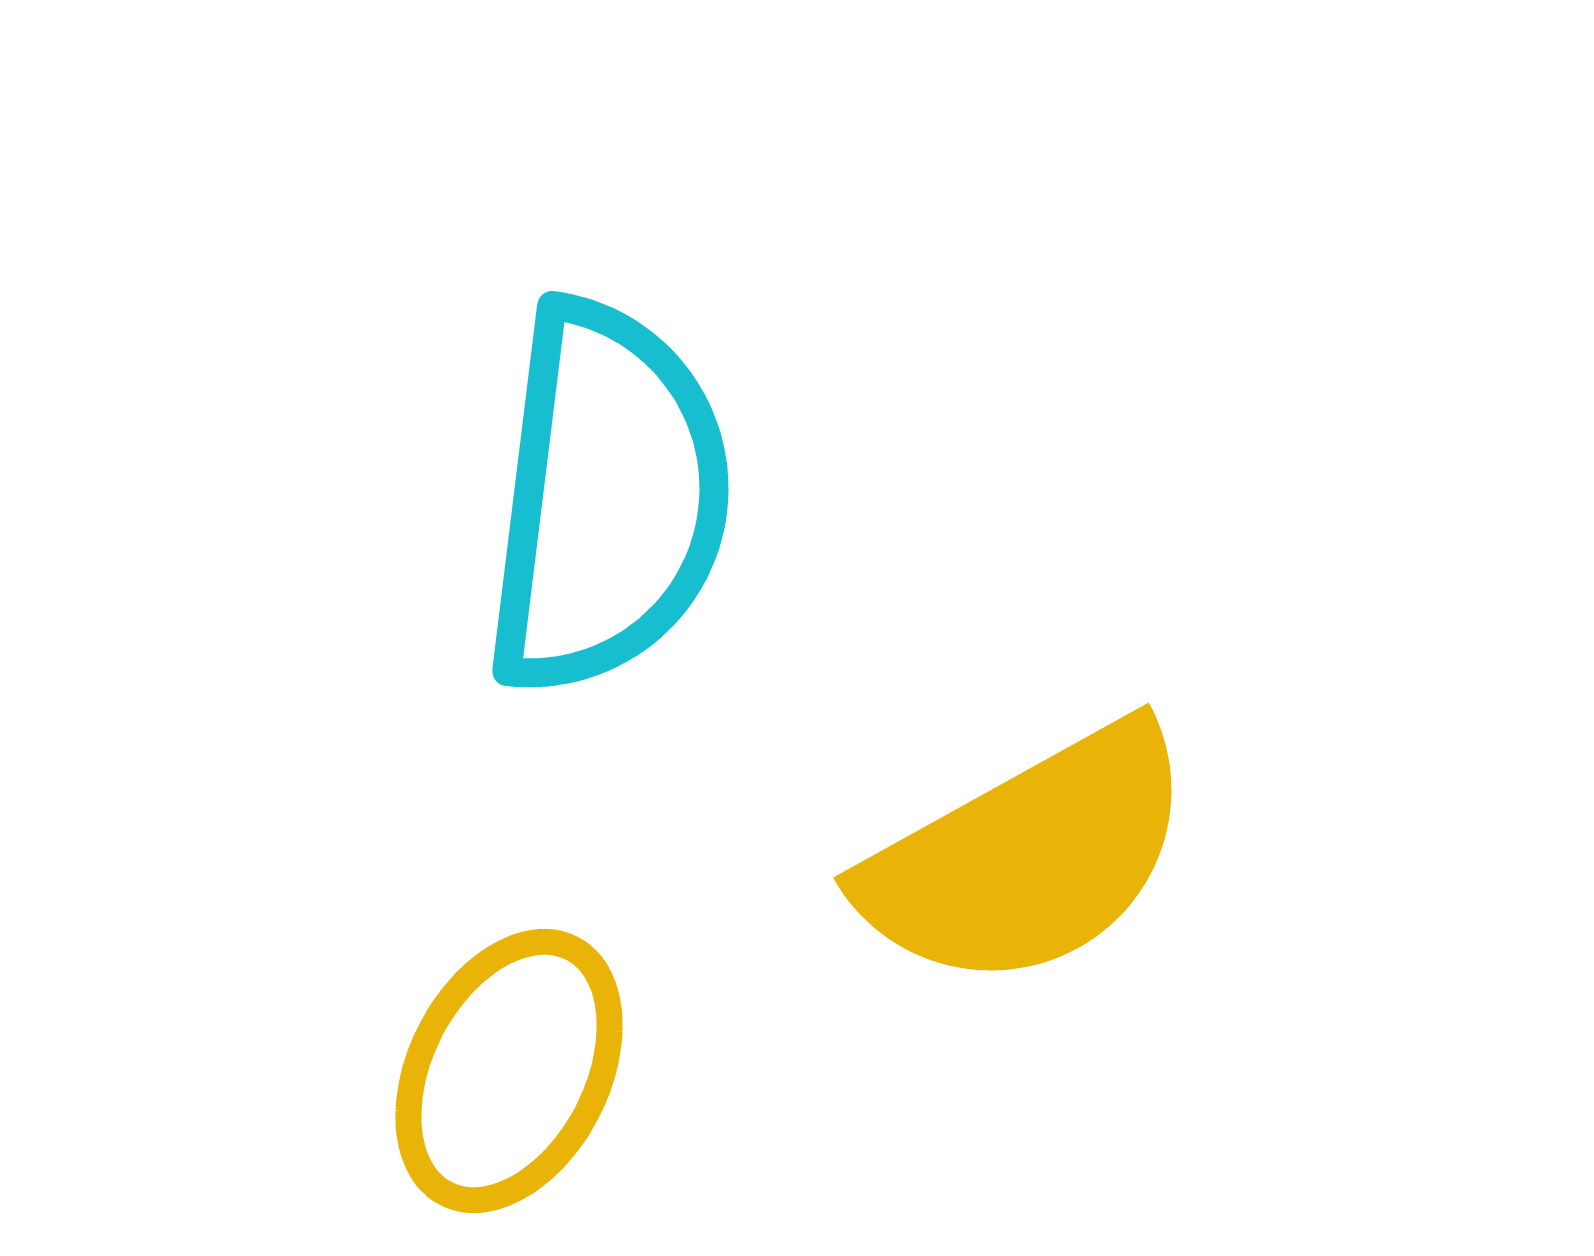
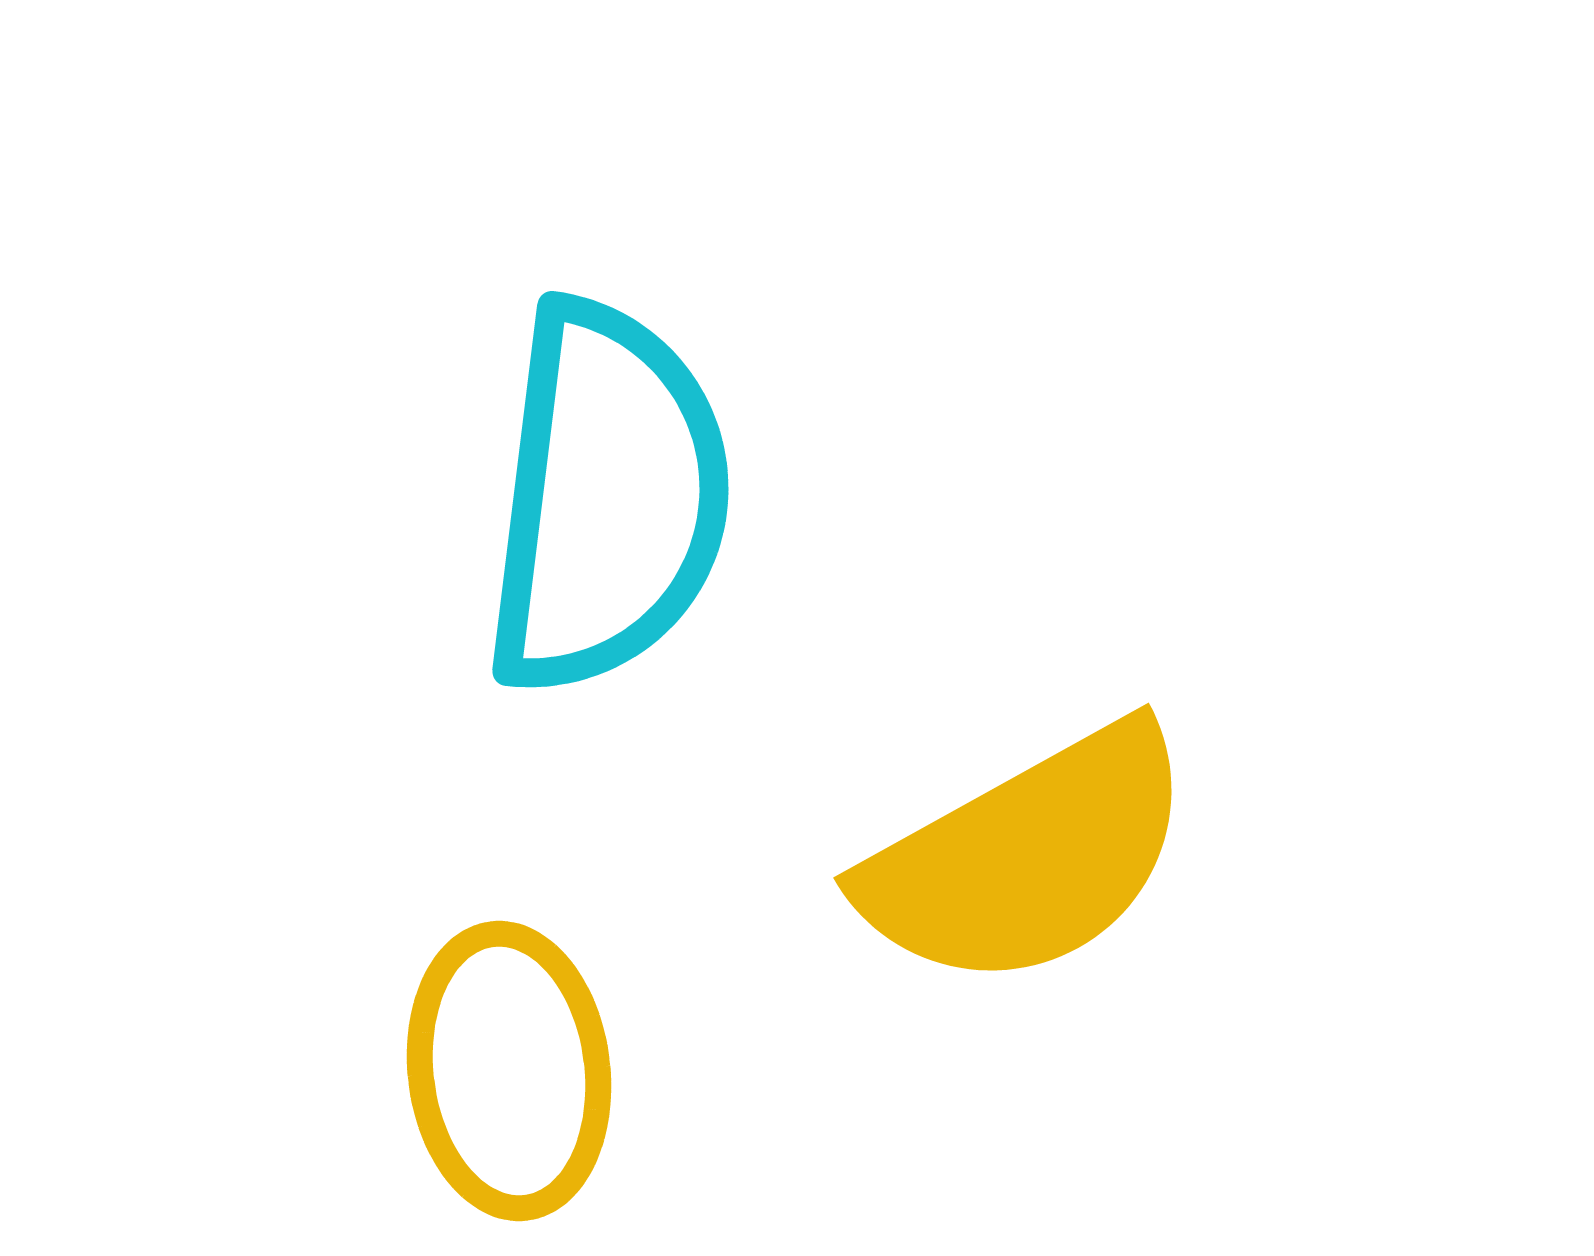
yellow ellipse: rotated 34 degrees counterclockwise
